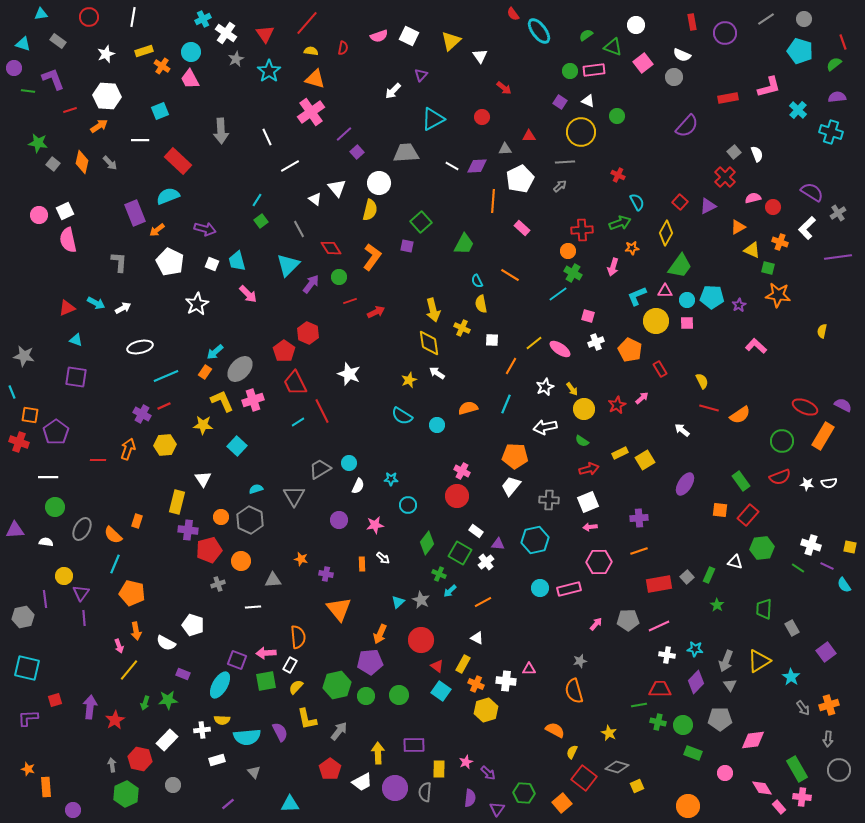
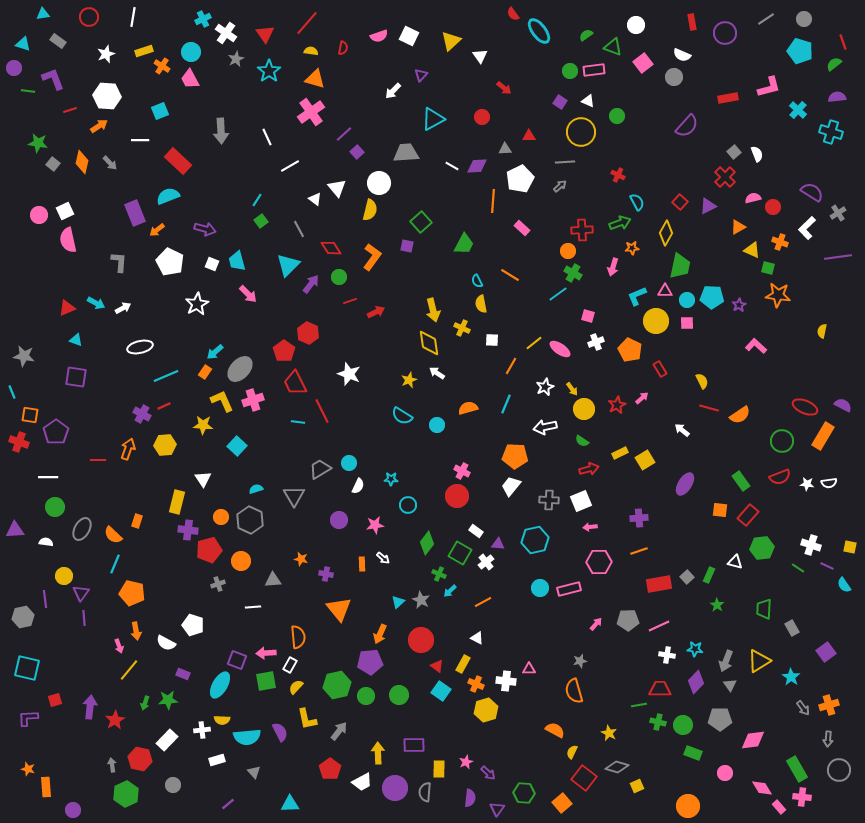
cyan triangle at (41, 14): moved 2 px right
green trapezoid at (680, 266): rotated 24 degrees counterclockwise
cyan line at (298, 422): rotated 40 degrees clockwise
white square at (588, 502): moved 7 px left, 1 px up
